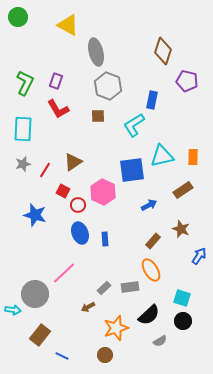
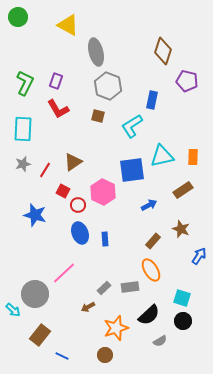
brown square at (98, 116): rotated 16 degrees clockwise
cyan L-shape at (134, 125): moved 2 px left, 1 px down
cyan arrow at (13, 310): rotated 35 degrees clockwise
